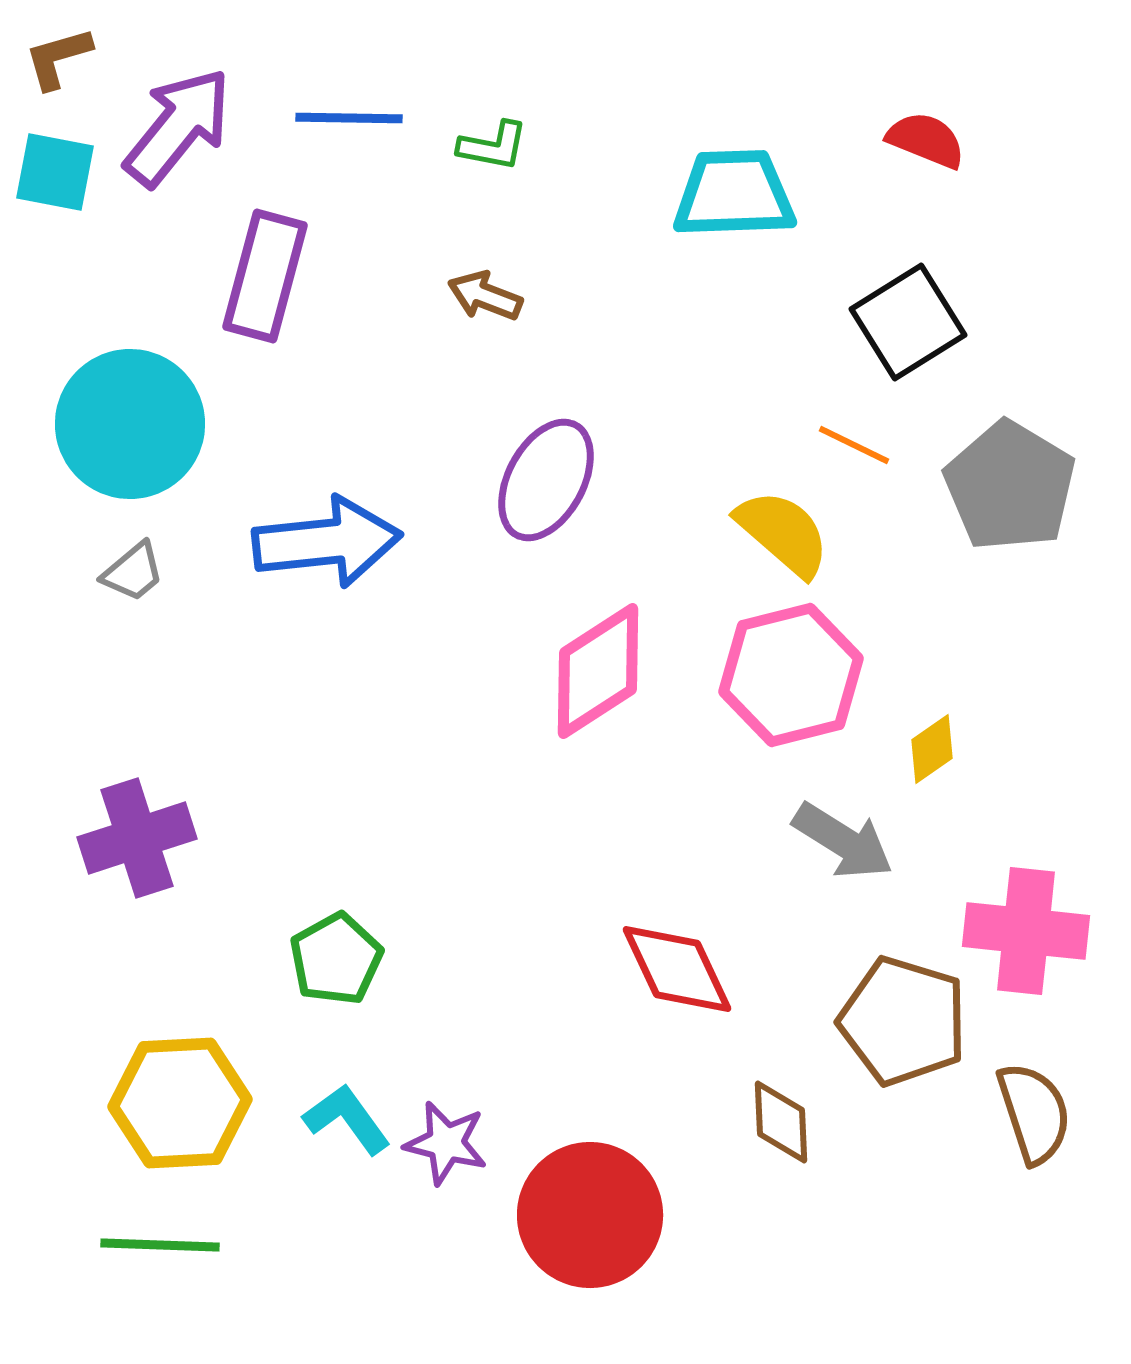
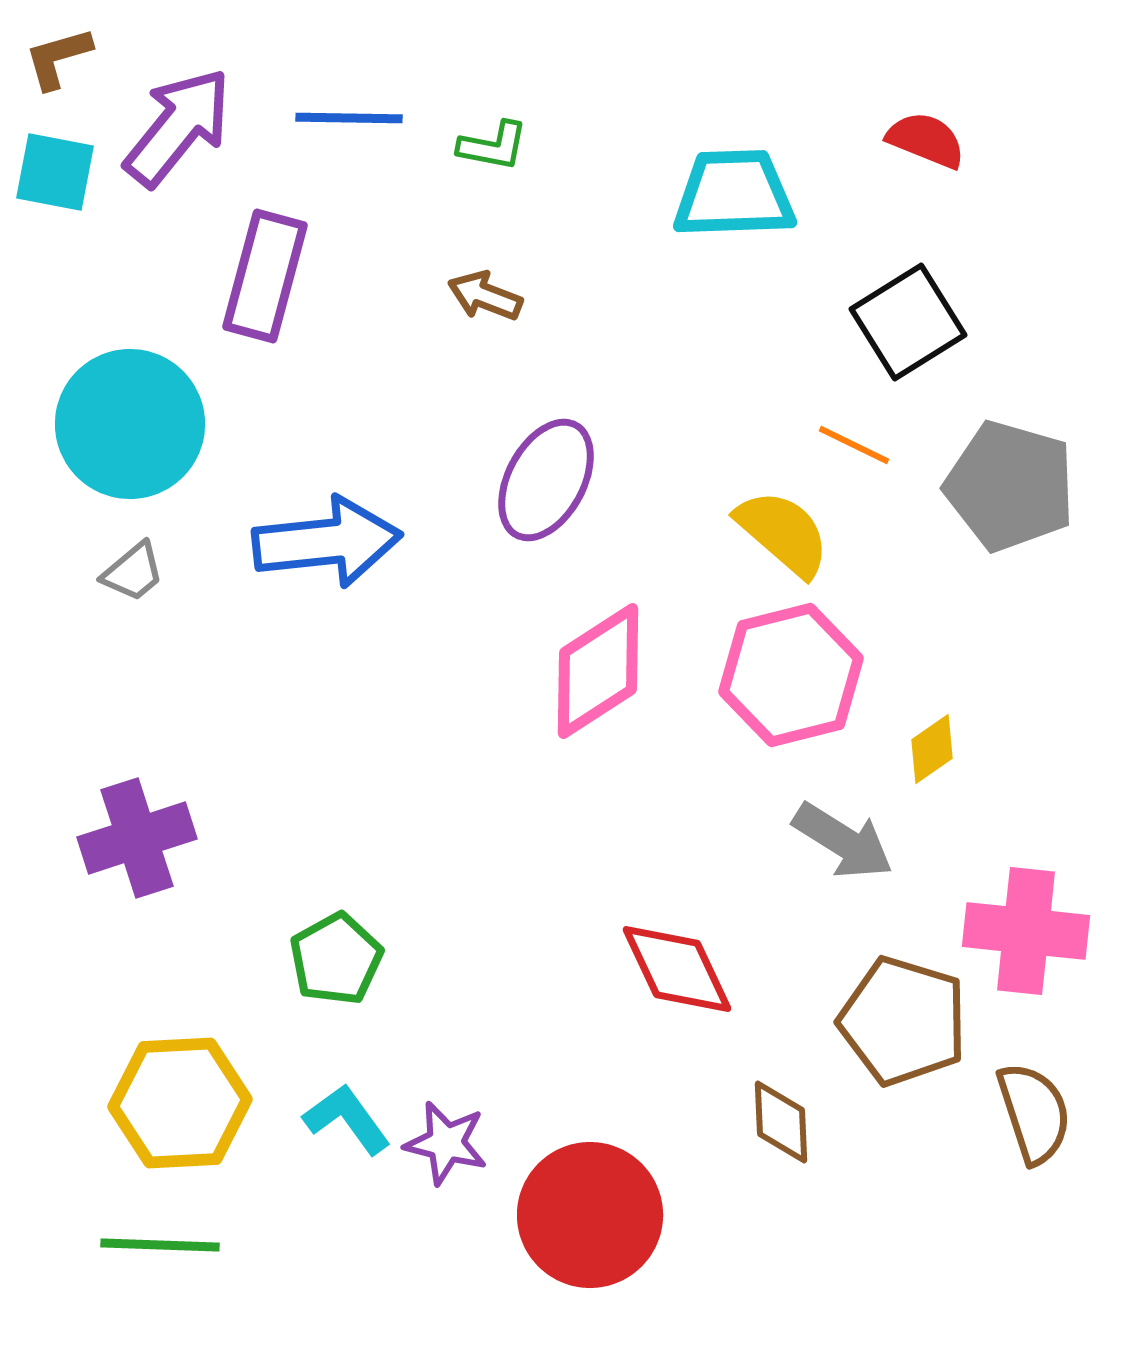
gray pentagon: rotated 15 degrees counterclockwise
